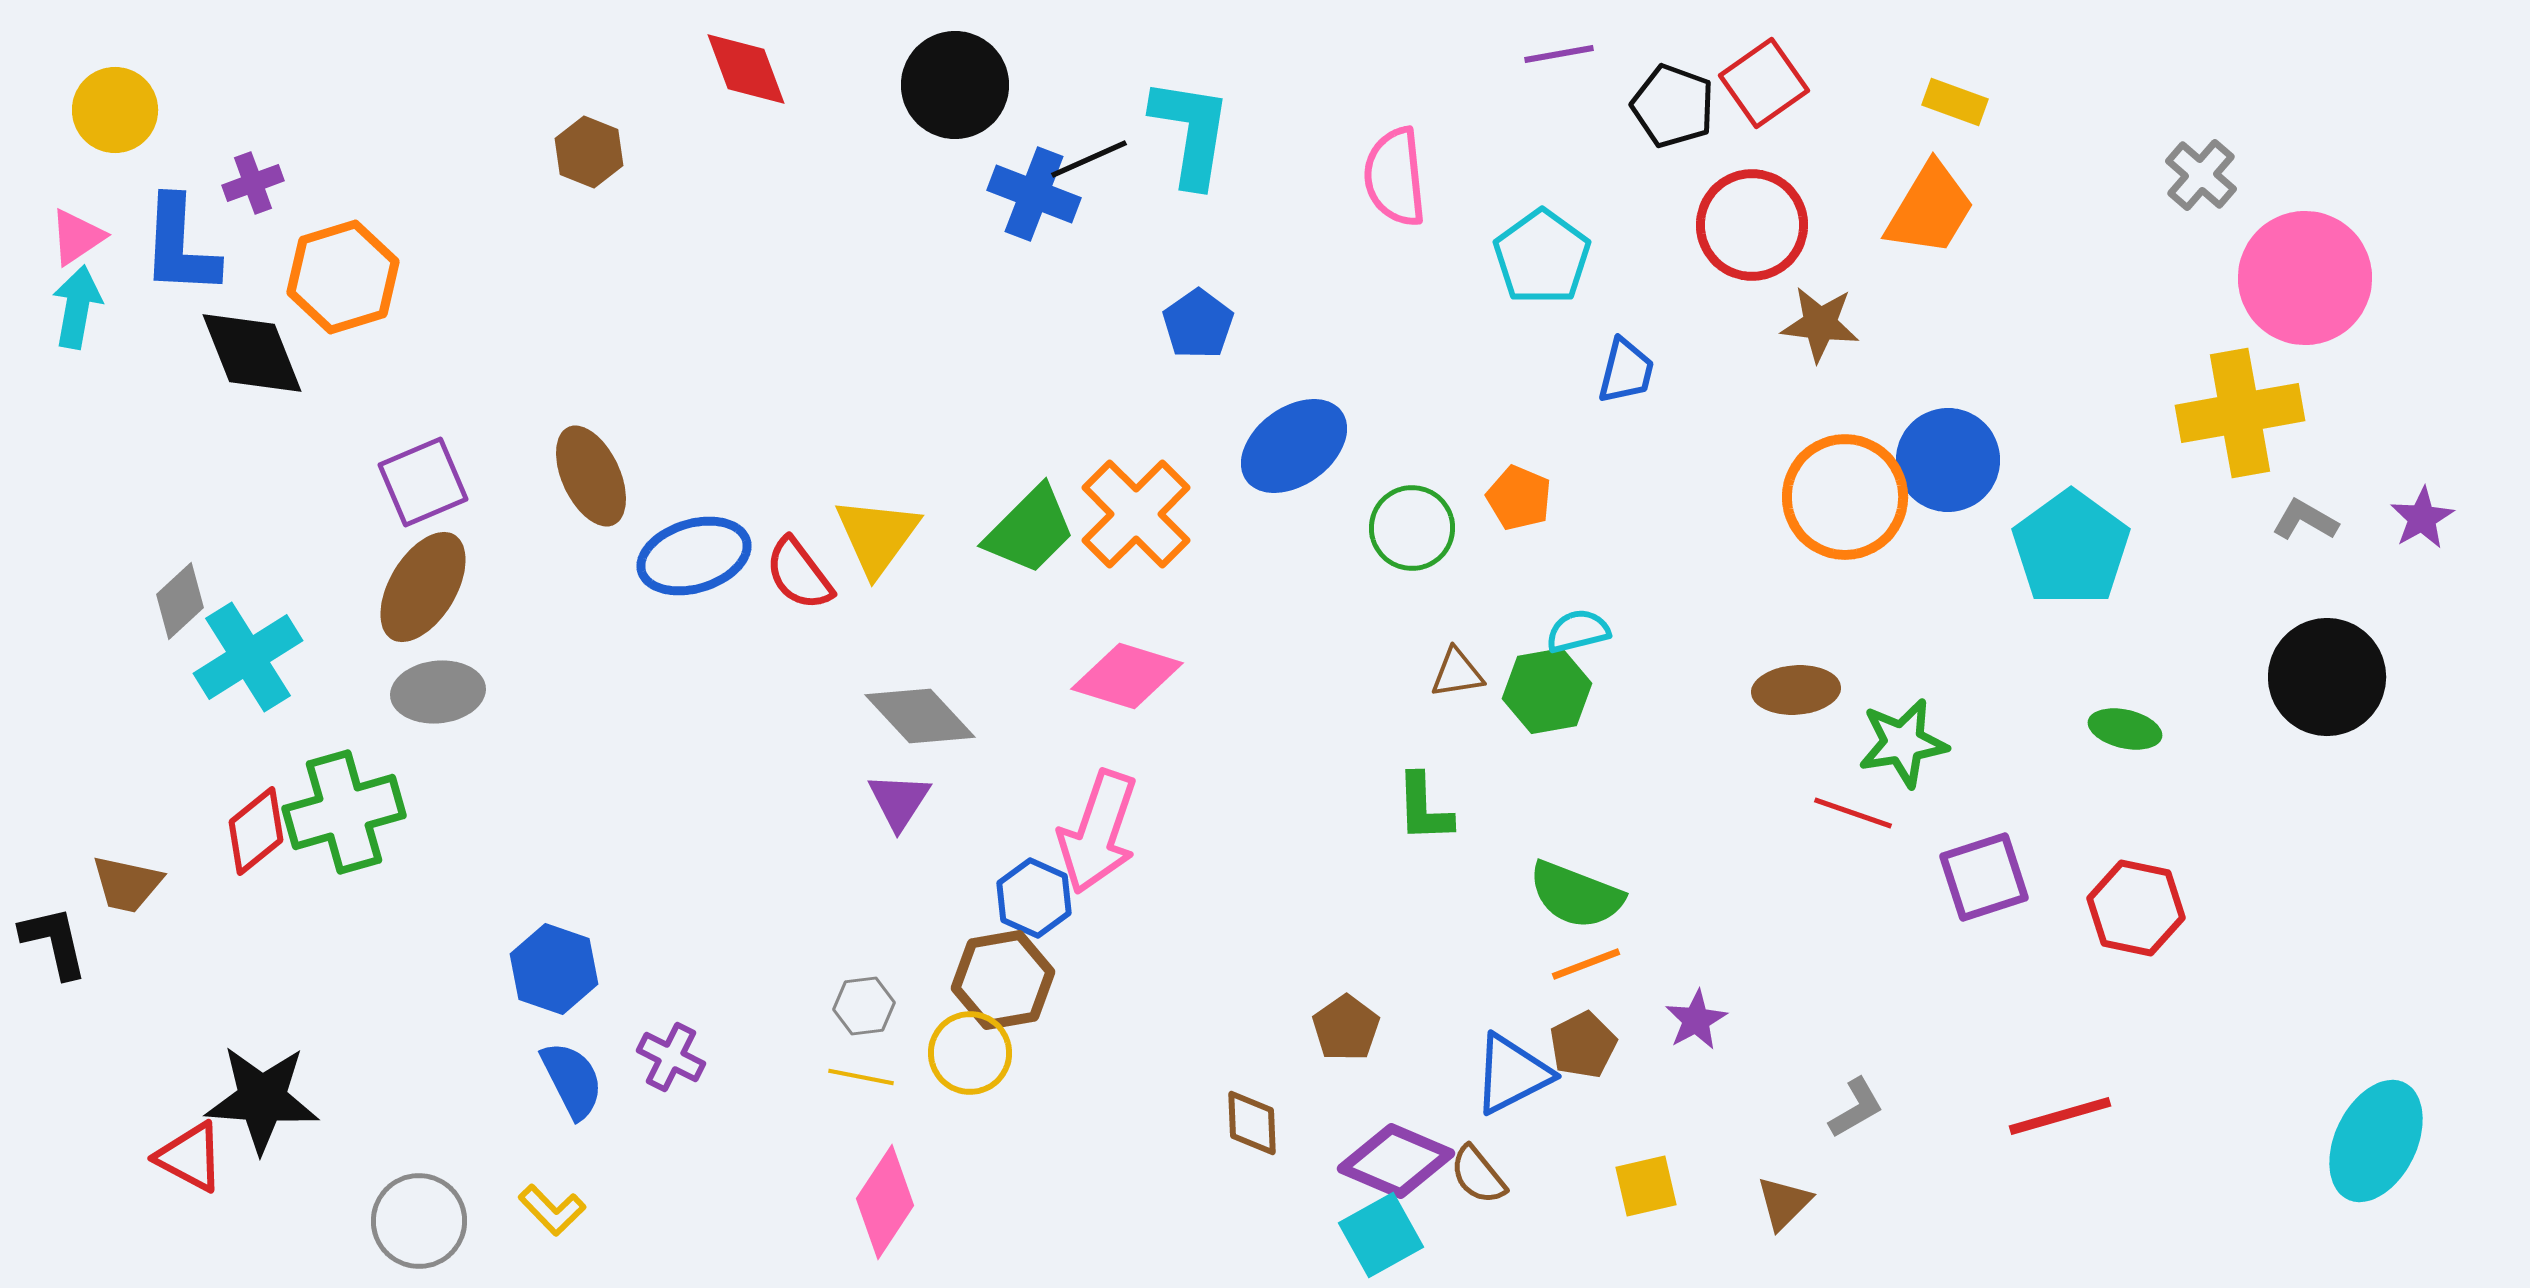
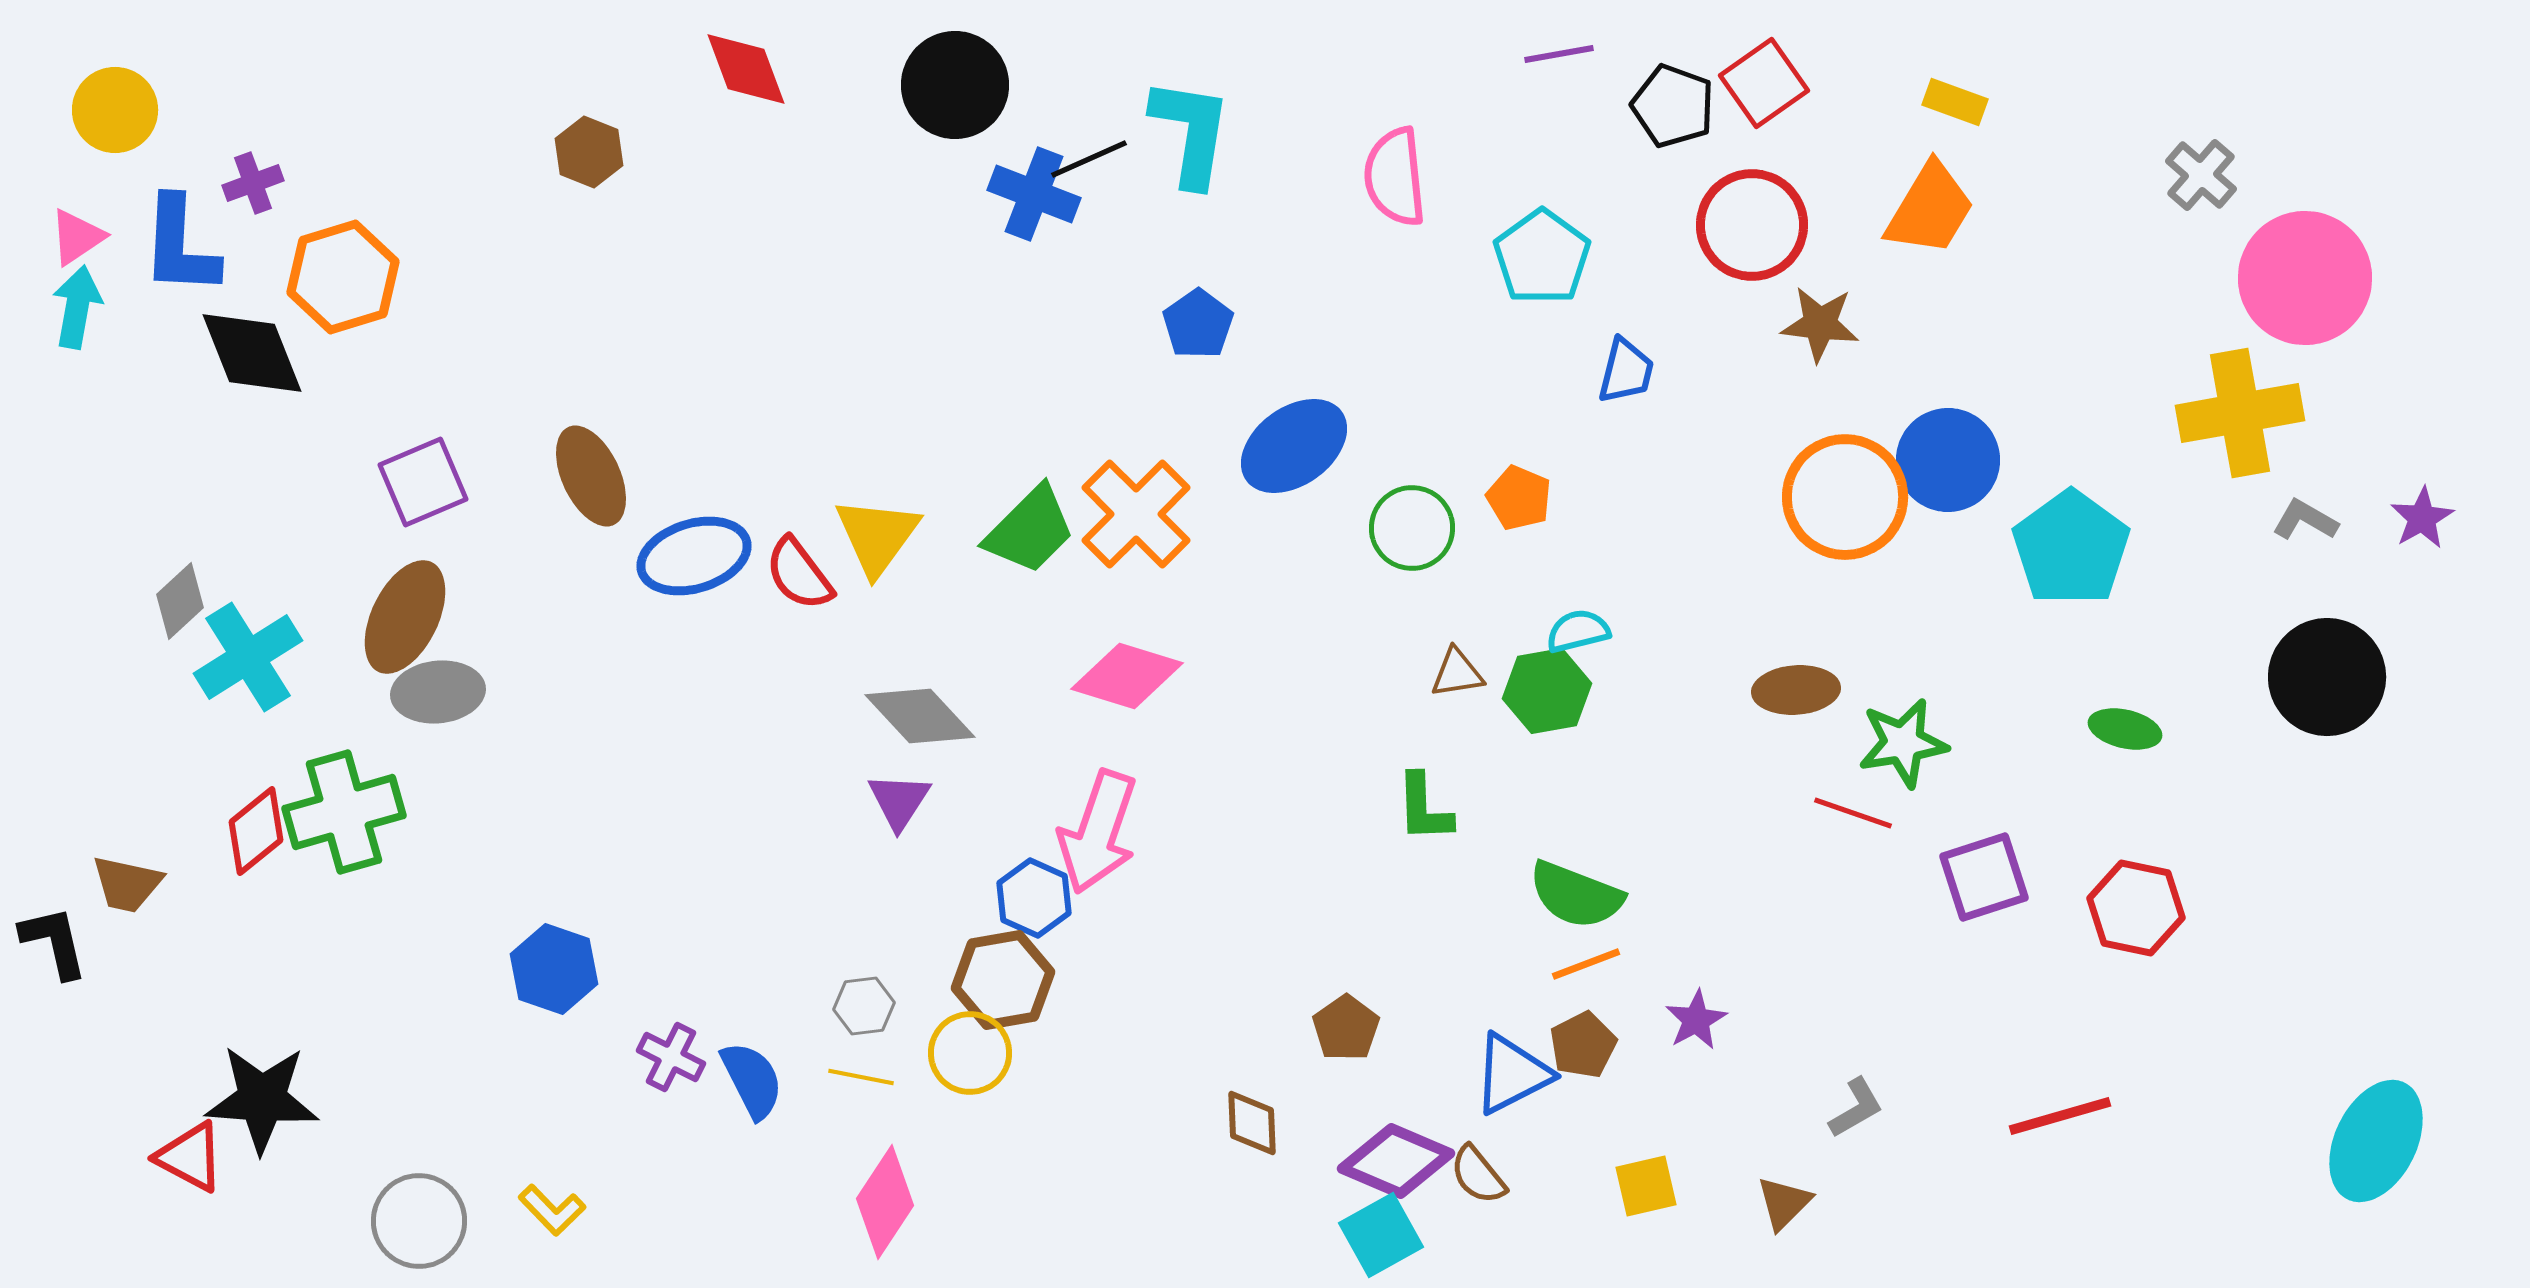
brown ellipse at (423, 587): moved 18 px left, 30 px down; rotated 5 degrees counterclockwise
blue semicircle at (572, 1080): moved 180 px right
